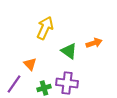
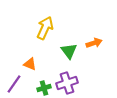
green triangle: rotated 18 degrees clockwise
orange triangle: rotated 24 degrees counterclockwise
purple cross: rotated 25 degrees counterclockwise
